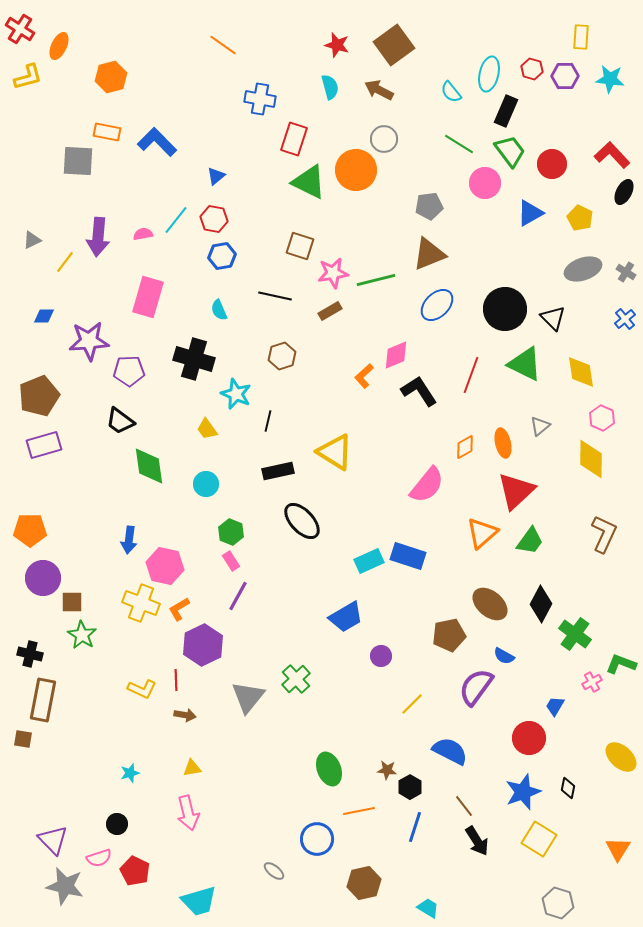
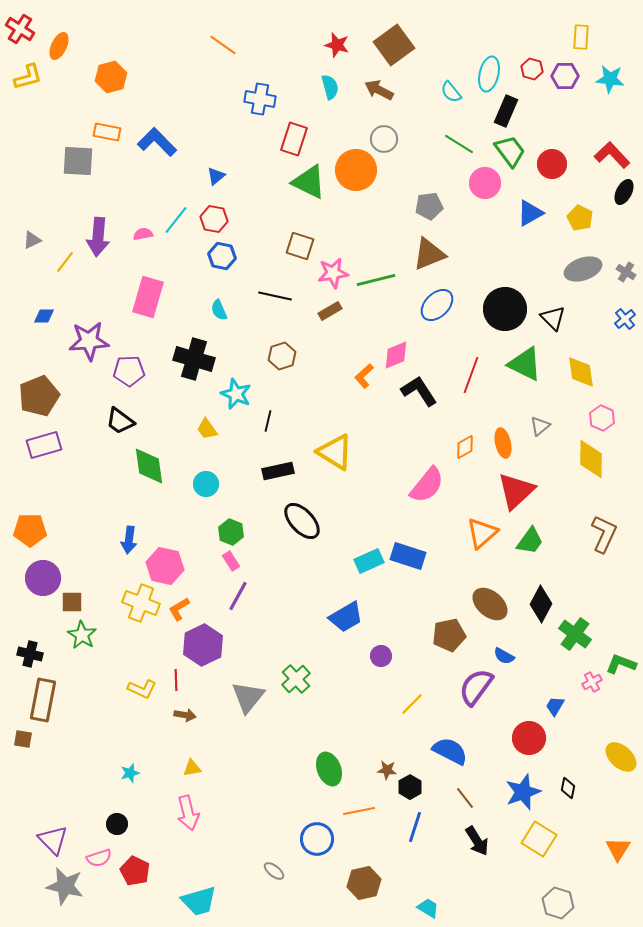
blue hexagon at (222, 256): rotated 20 degrees clockwise
brown line at (464, 806): moved 1 px right, 8 px up
